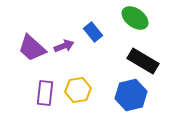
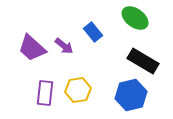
purple arrow: rotated 60 degrees clockwise
